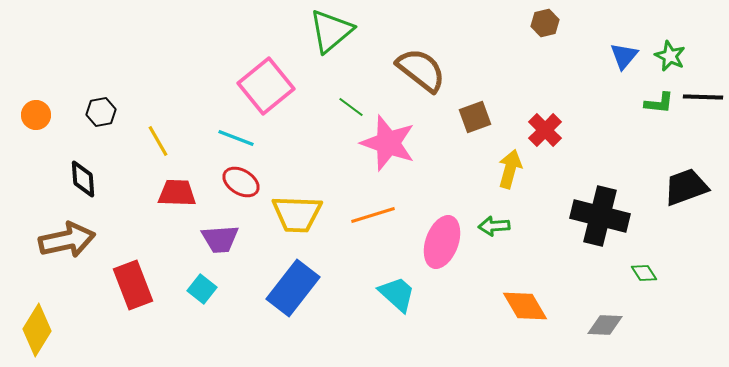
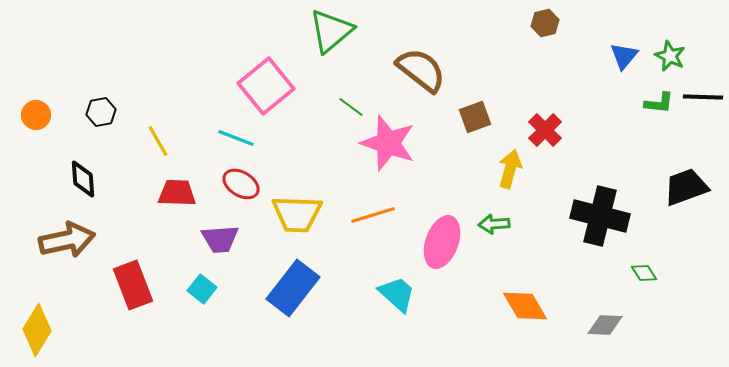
red ellipse: moved 2 px down
green arrow: moved 2 px up
